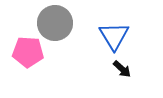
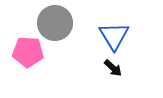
black arrow: moved 9 px left, 1 px up
